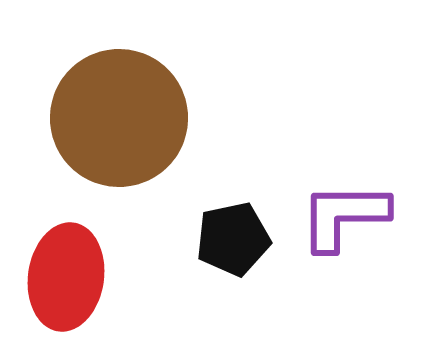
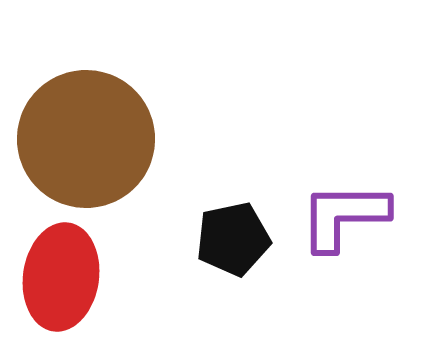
brown circle: moved 33 px left, 21 px down
red ellipse: moved 5 px left
